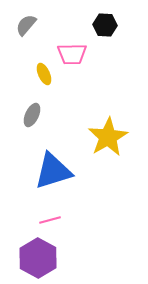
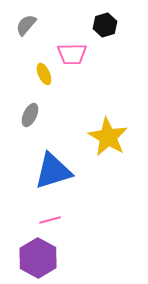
black hexagon: rotated 20 degrees counterclockwise
gray ellipse: moved 2 px left
yellow star: rotated 12 degrees counterclockwise
